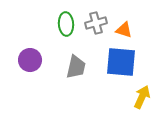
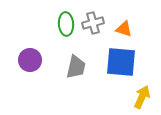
gray cross: moved 3 px left
orange triangle: moved 1 px up
